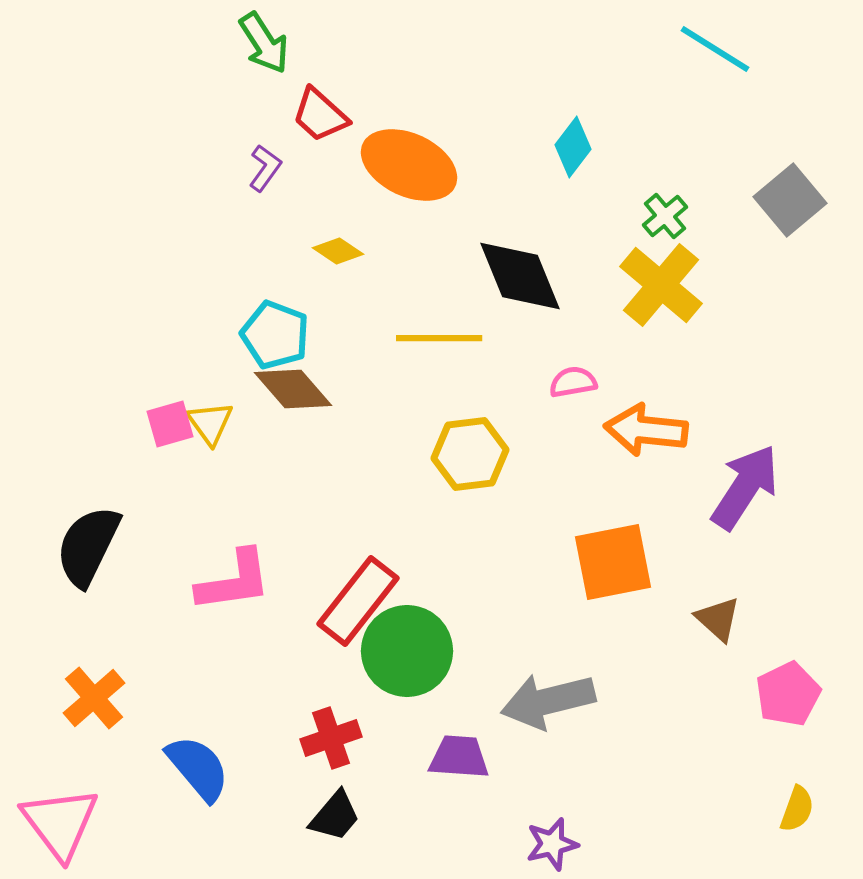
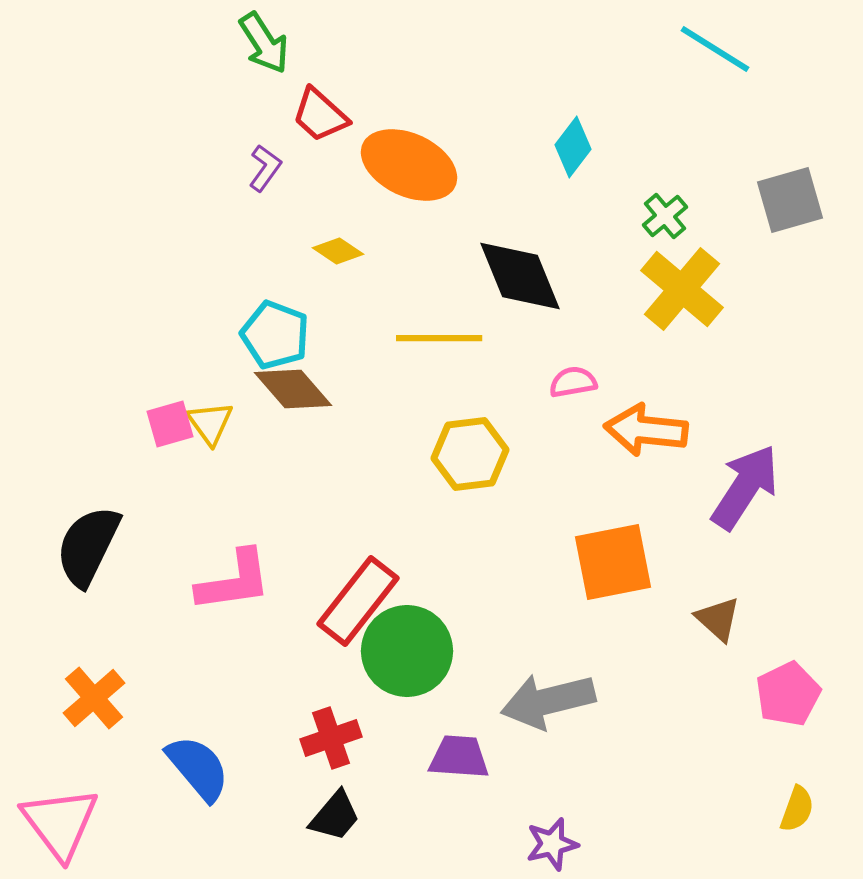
gray square: rotated 24 degrees clockwise
yellow cross: moved 21 px right, 4 px down
